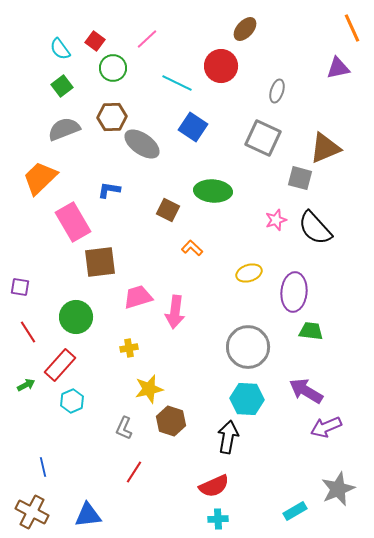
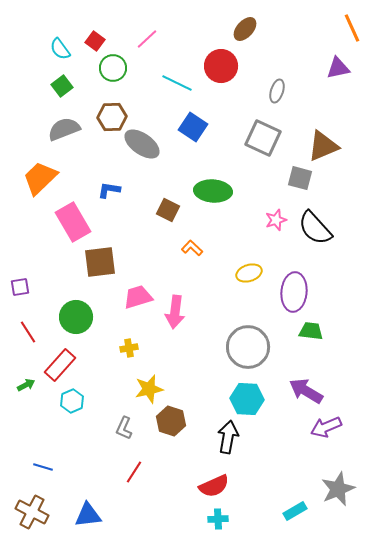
brown triangle at (325, 148): moved 2 px left, 2 px up
purple square at (20, 287): rotated 18 degrees counterclockwise
blue line at (43, 467): rotated 60 degrees counterclockwise
